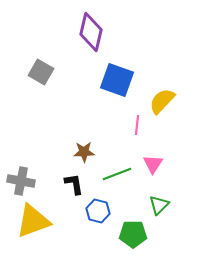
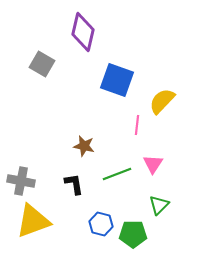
purple diamond: moved 8 px left
gray square: moved 1 px right, 8 px up
brown star: moved 6 px up; rotated 15 degrees clockwise
blue hexagon: moved 3 px right, 13 px down
